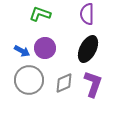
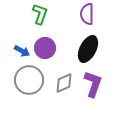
green L-shape: rotated 90 degrees clockwise
